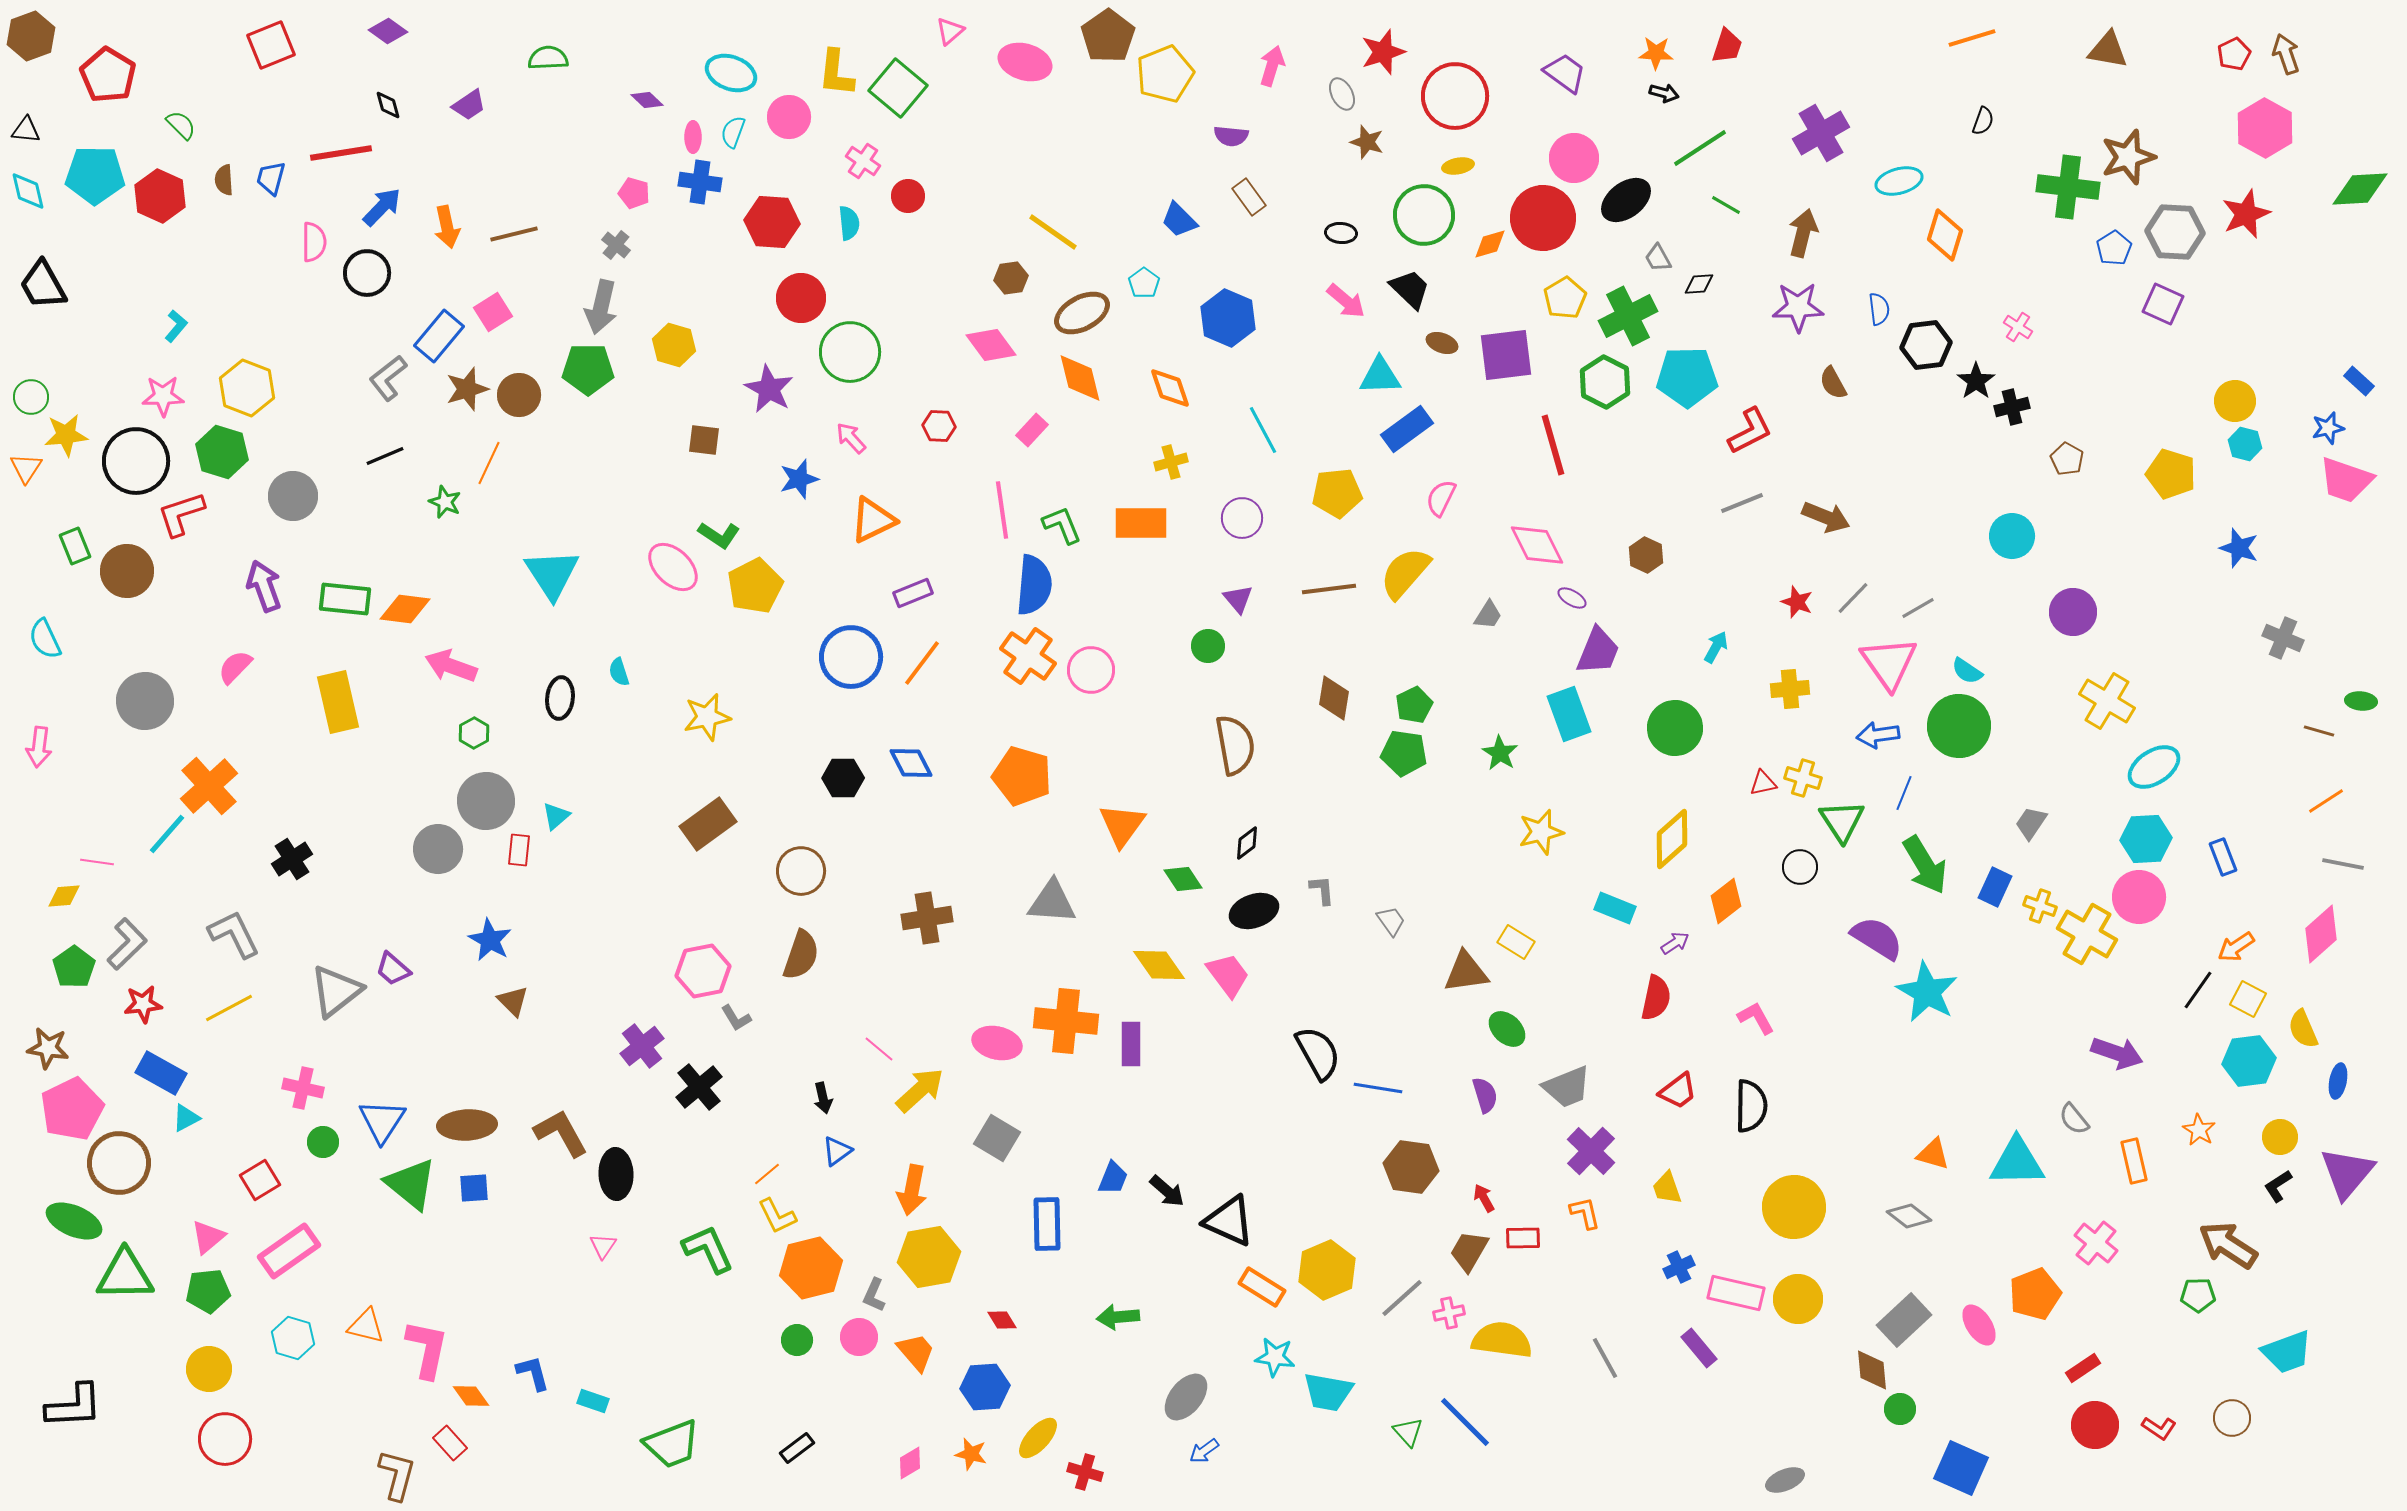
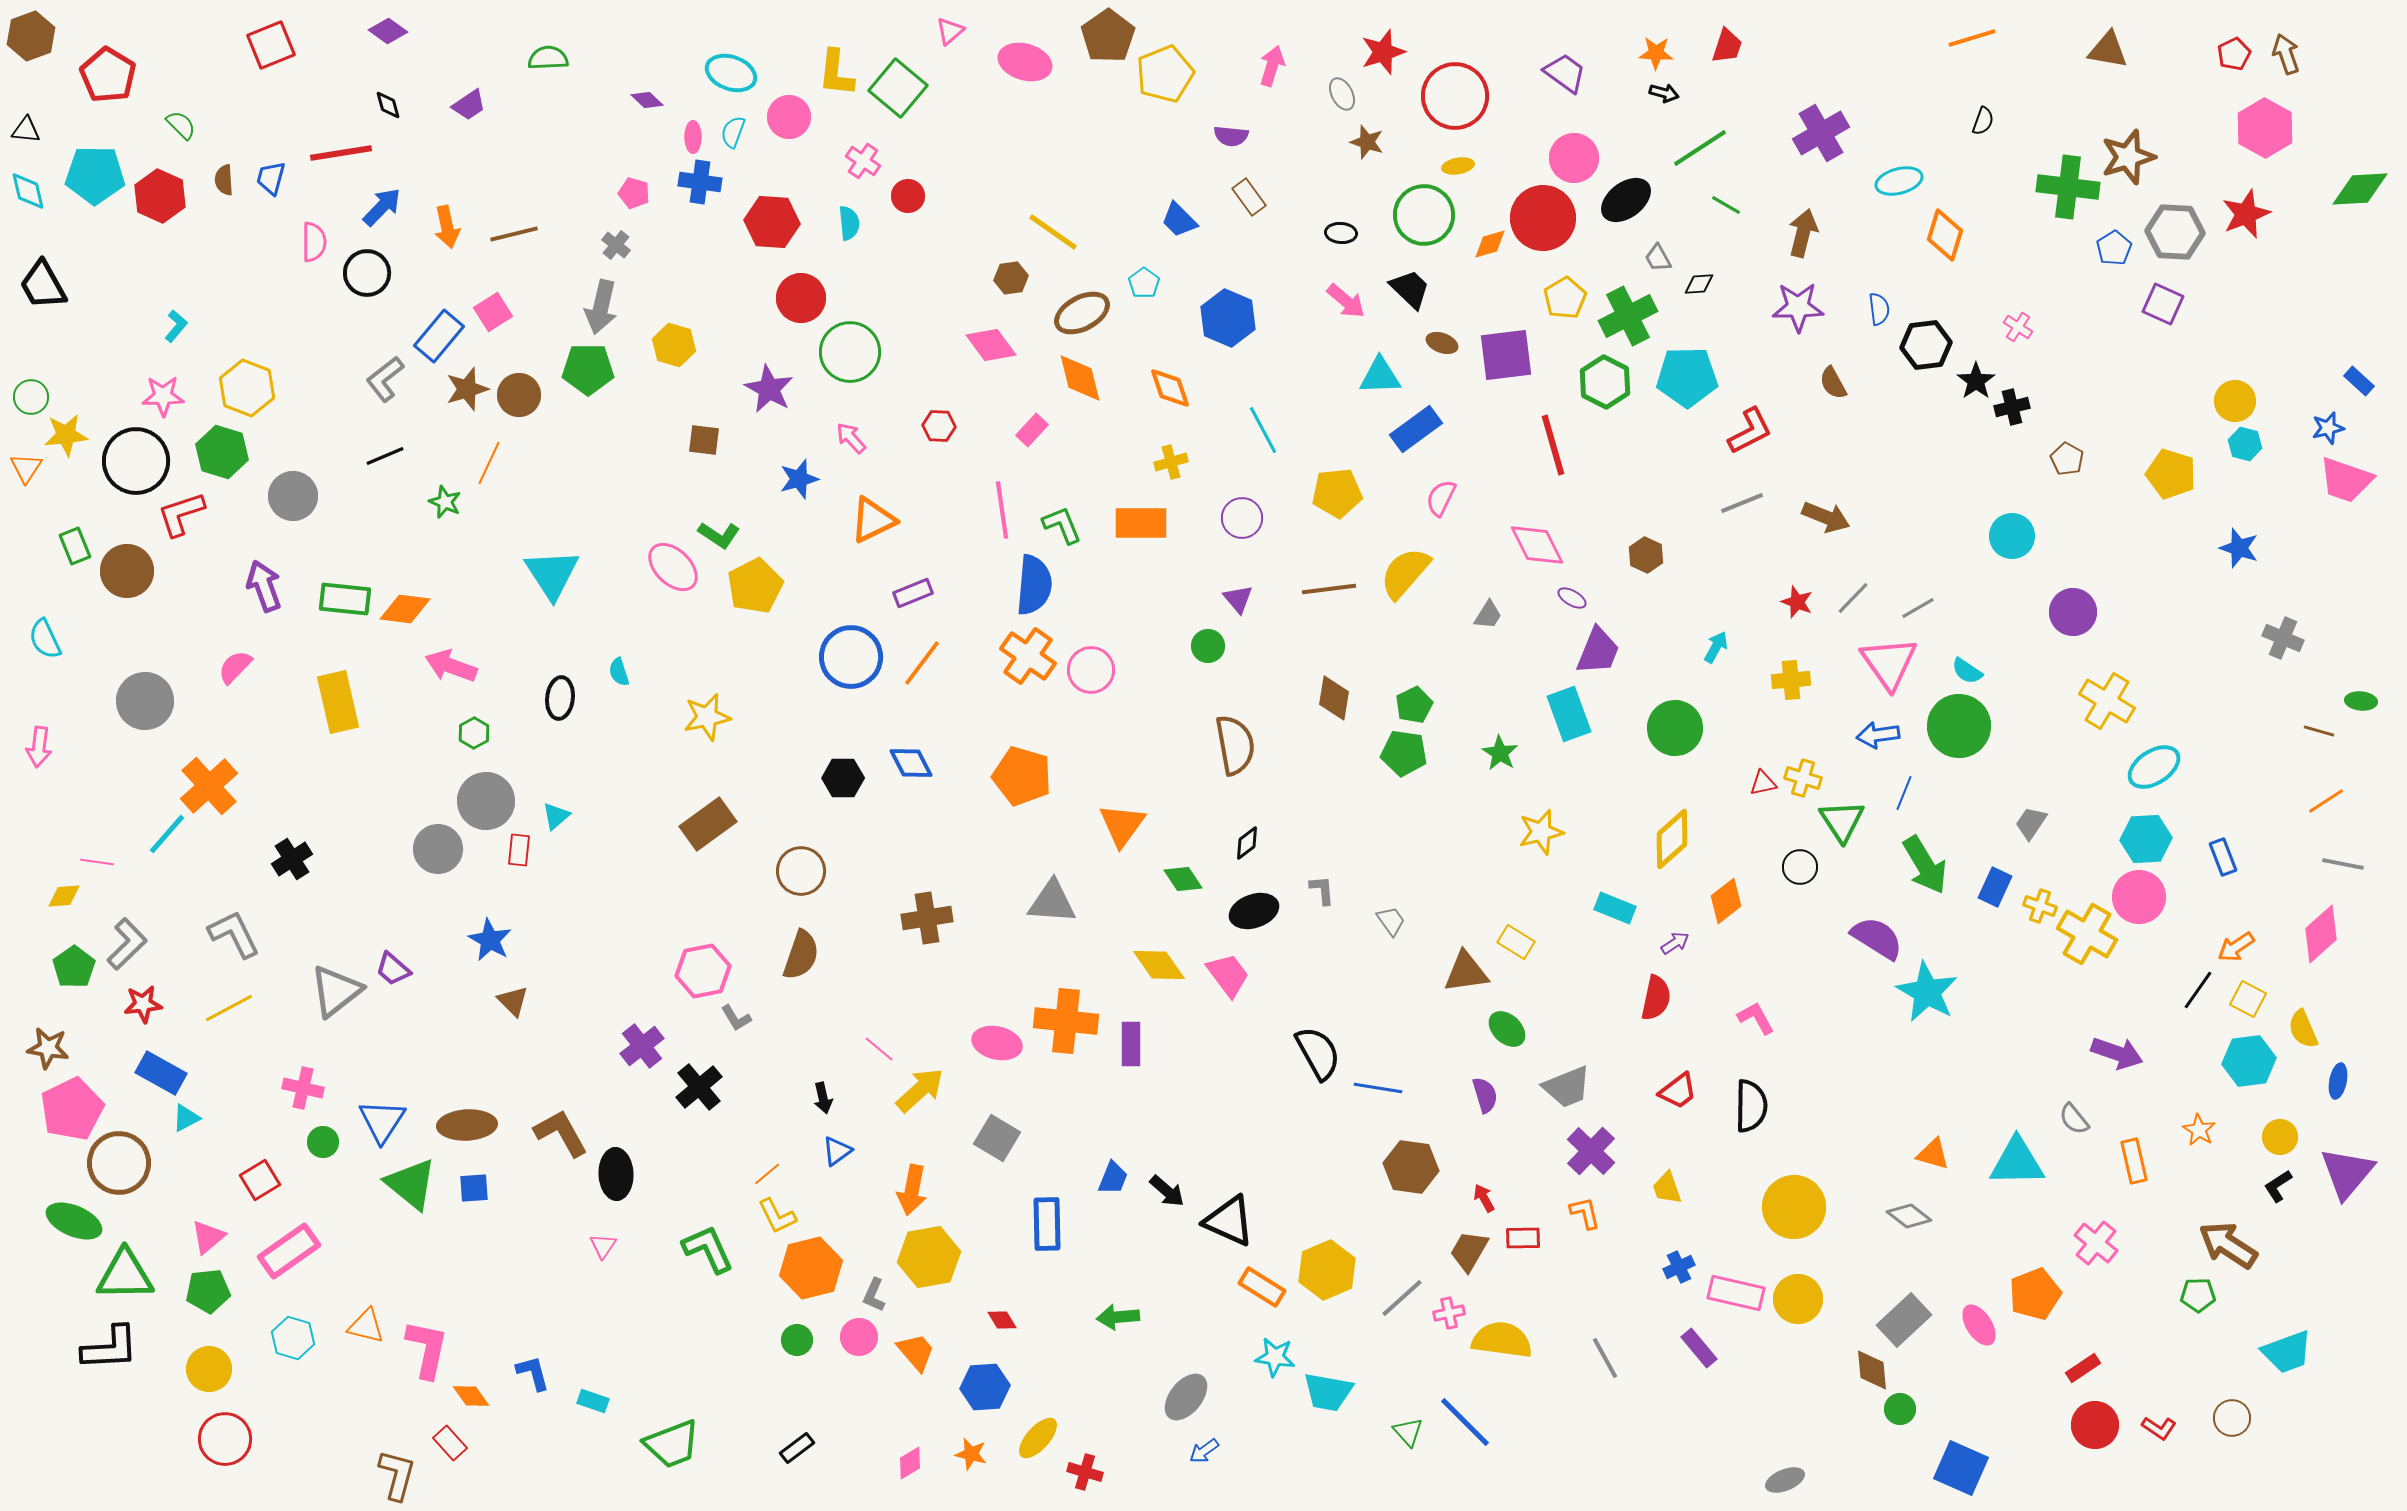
gray L-shape at (388, 378): moved 3 px left, 1 px down
blue rectangle at (1407, 429): moved 9 px right
yellow cross at (1790, 689): moved 1 px right, 9 px up
black L-shape at (74, 1406): moved 36 px right, 58 px up
